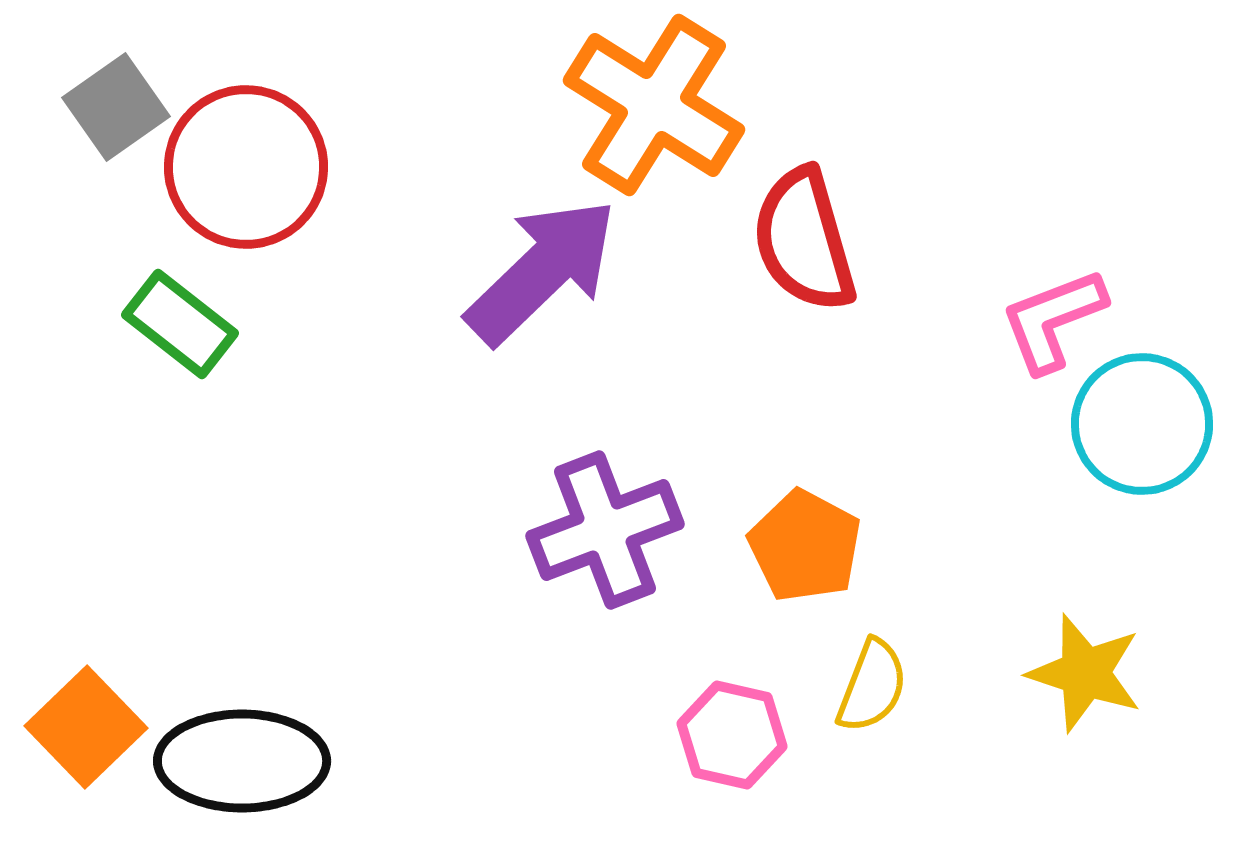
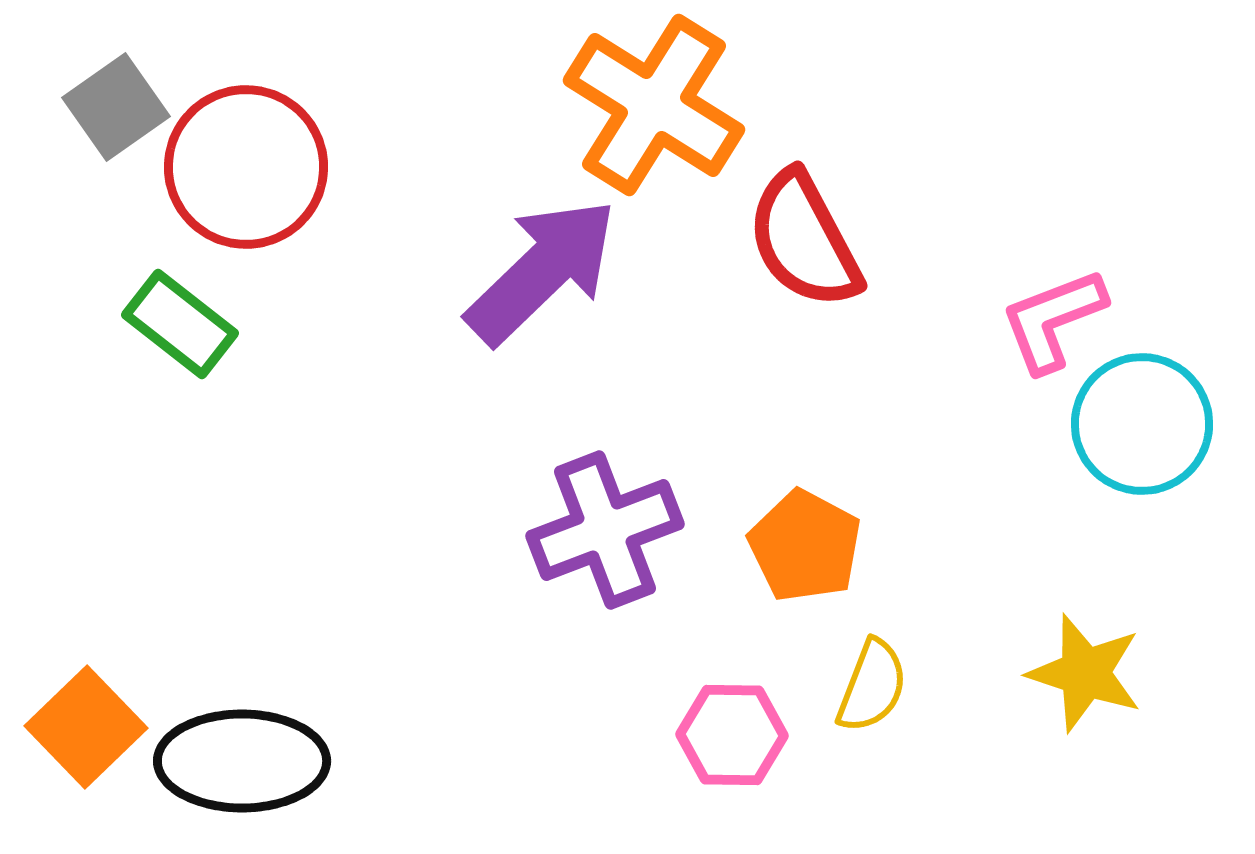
red semicircle: rotated 12 degrees counterclockwise
pink hexagon: rotated 12 degrees counterclockwise
